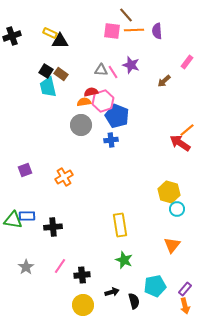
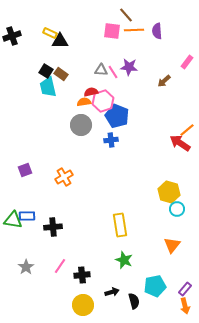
purple star at (131, 65): moved 2 px left, 2 px down; rotated 12 degrees counterclockwise
